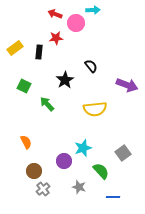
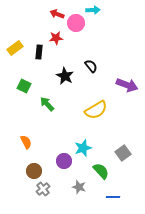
red arrow: moved 2 px right
black star: moved 4 px up; rotated 12 degrees counterclockwise
yellow semicircle: moved 1 px right, 1 px down; rotated 25 degrees counterclockwise
